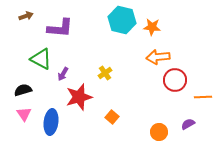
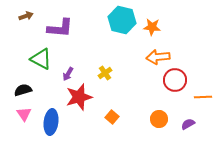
purple arrow: moved 5 px right
orange circle: moved 13 px up
